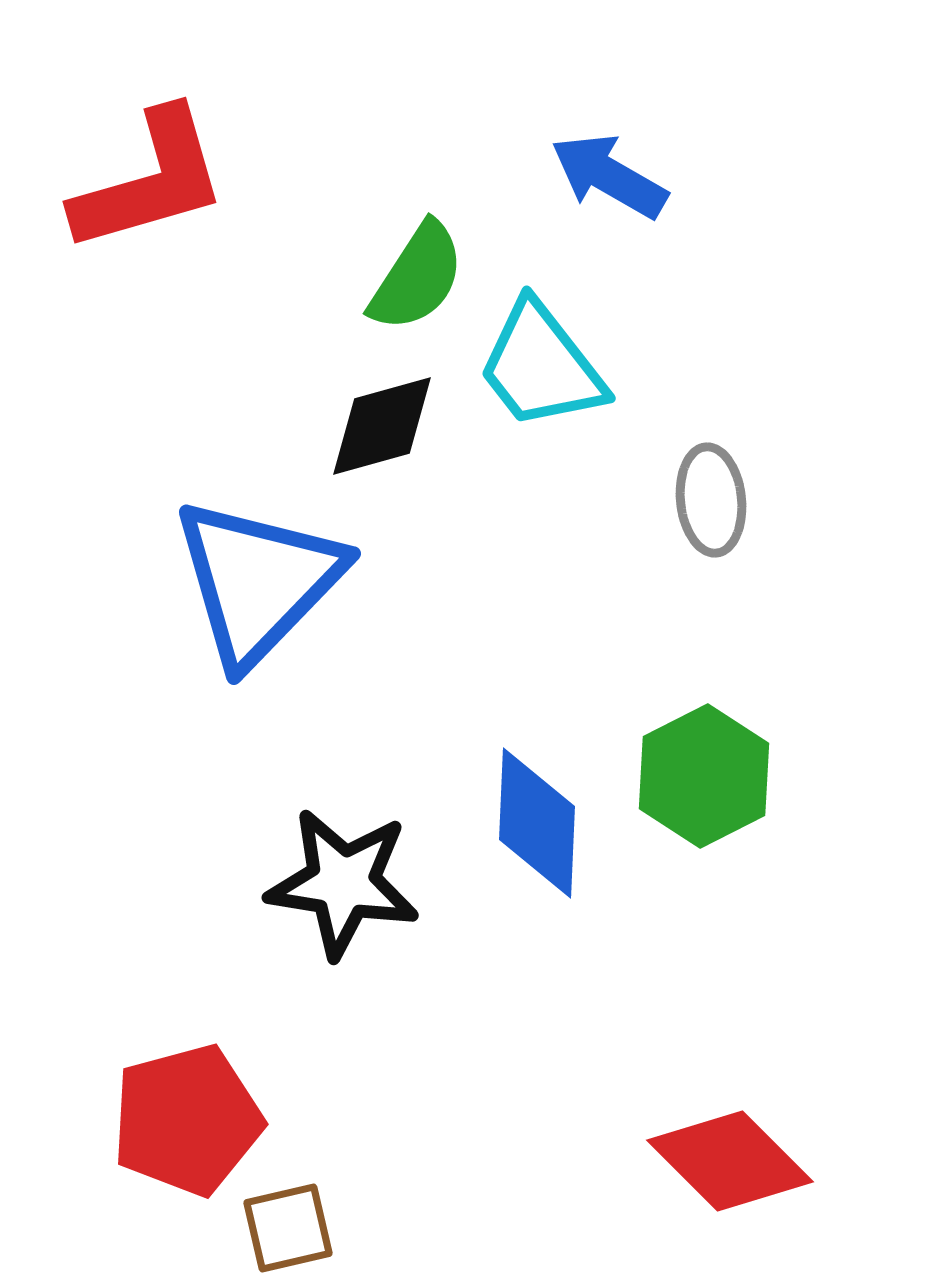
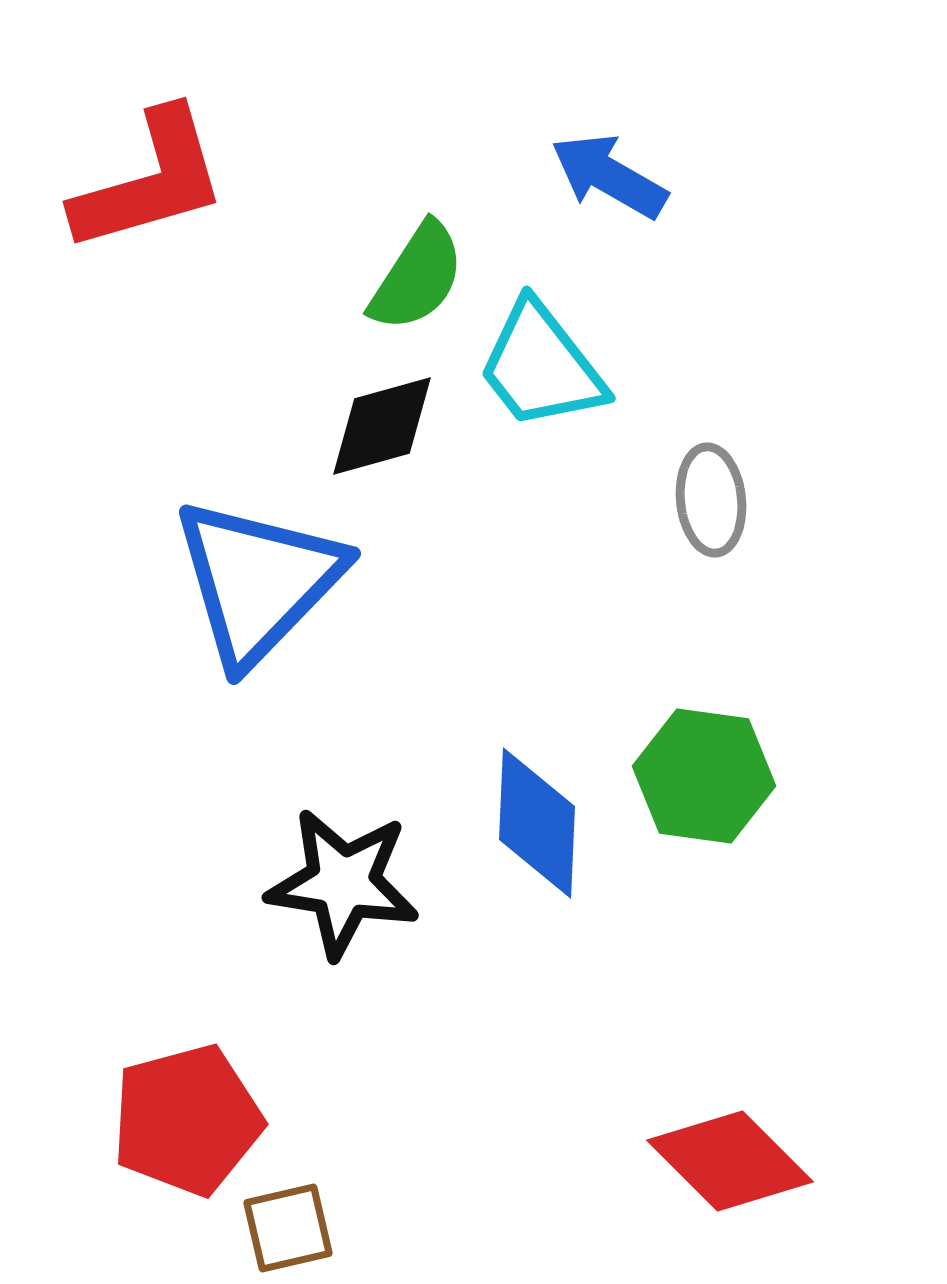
green hexagon: rotated 25 degrees counterclockwise
